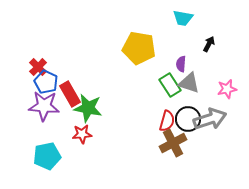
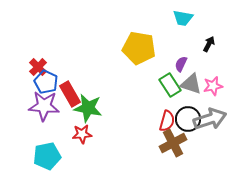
purple semicircle: rotated 21 degrees clockwise
gray triangle: moved 2 px right, 1 px down
pink star: moved 14 px left, 3 px up
